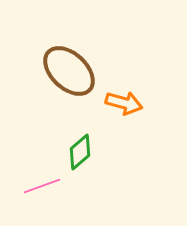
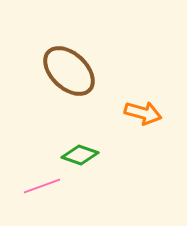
orange arrow: moved 19 px right, 10 px down
green diamond: moved 3 px down; rotated 60 degrees clockwise
